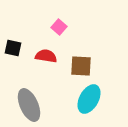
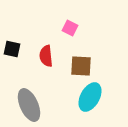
pink square: moved 11 px right, 1 px down; rotated 14 degrees counterclockwise
black square: moved 1 px left, 1 px down
red semicircle: rotated 105 degrees counterclockwise
cyan ellipse: moved 1 px right, 2 px up
